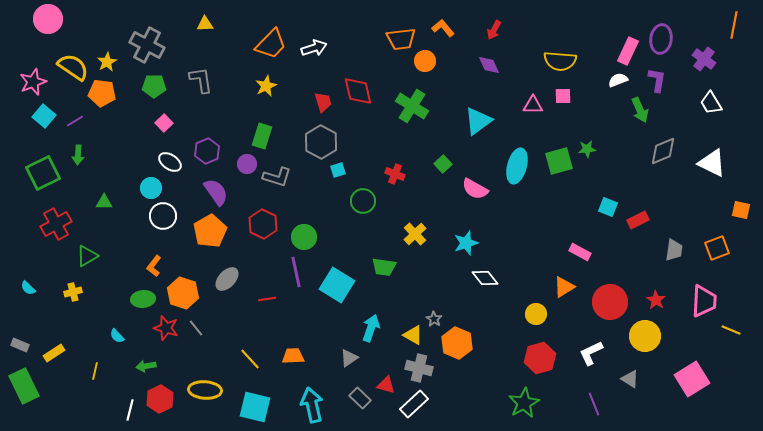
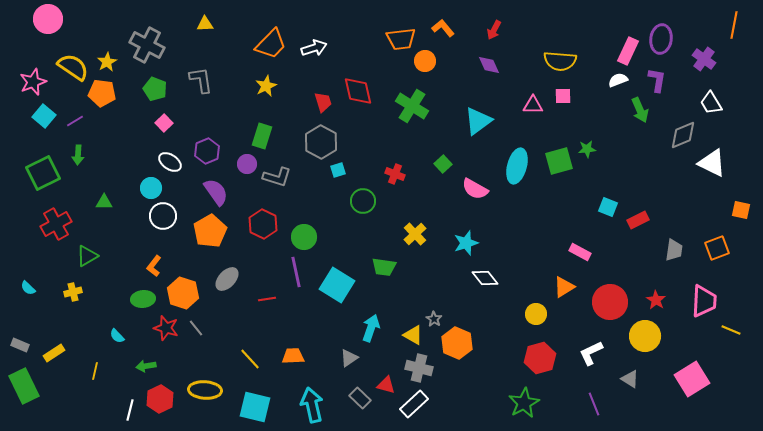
green pentagon at (154, 86): moved 1 px right, 3 px down; rotated 20 degrees clockwise
gray diamond at (663, 151): moved 20 px right, 16 px up
